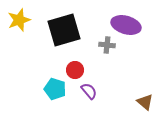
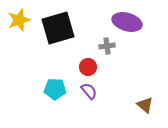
purple ellipse: moved 1 px right, 3 px up
black square: moved 6 px left, 2 px up
gray cross: moved 1 px down; rotated 14 degrees counterclockwise
red circle: moved 13 px right, 3 px up
cyan pentagon: rotated 15 degrees counterclockwise
brown triangle: moved 3 px down
